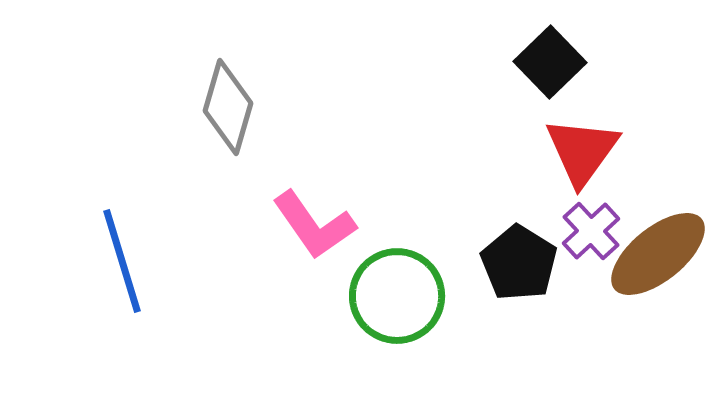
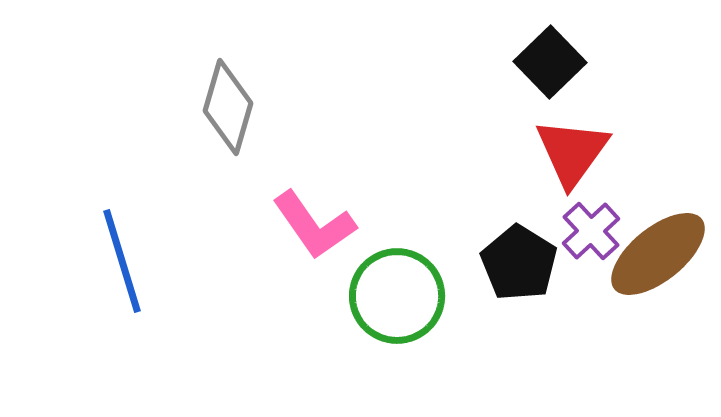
red triangle: moved 10 px left, 1 px down
